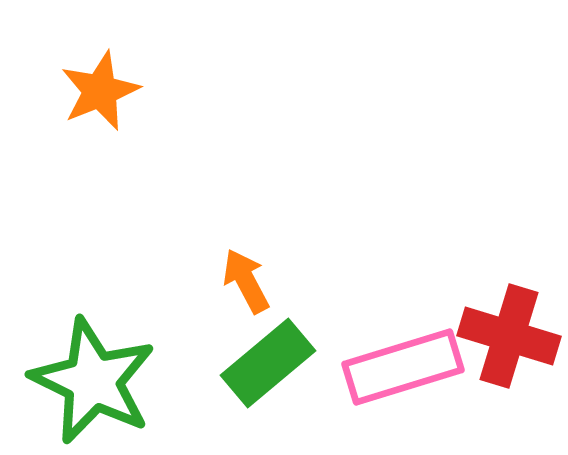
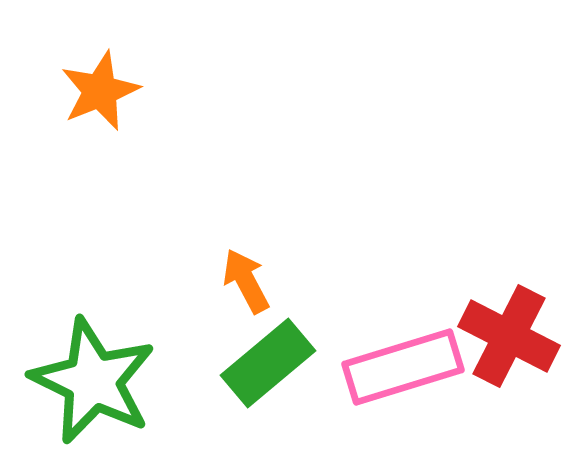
red cross: rotated 10 degrees clockwise
